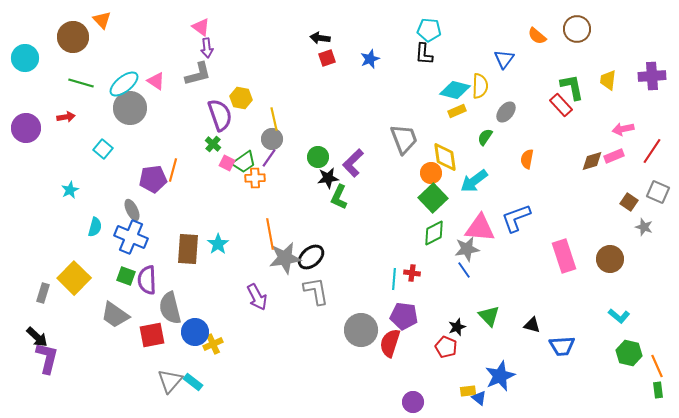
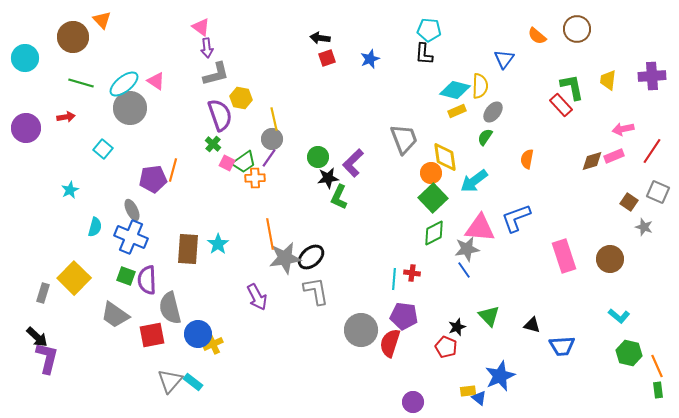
gray L-shape at (198, 74): moved 18 px right
gray ellipse at (506, 112): moved 13 px left
blue circle at (195, 332): moved 3 px right, 2 px down
